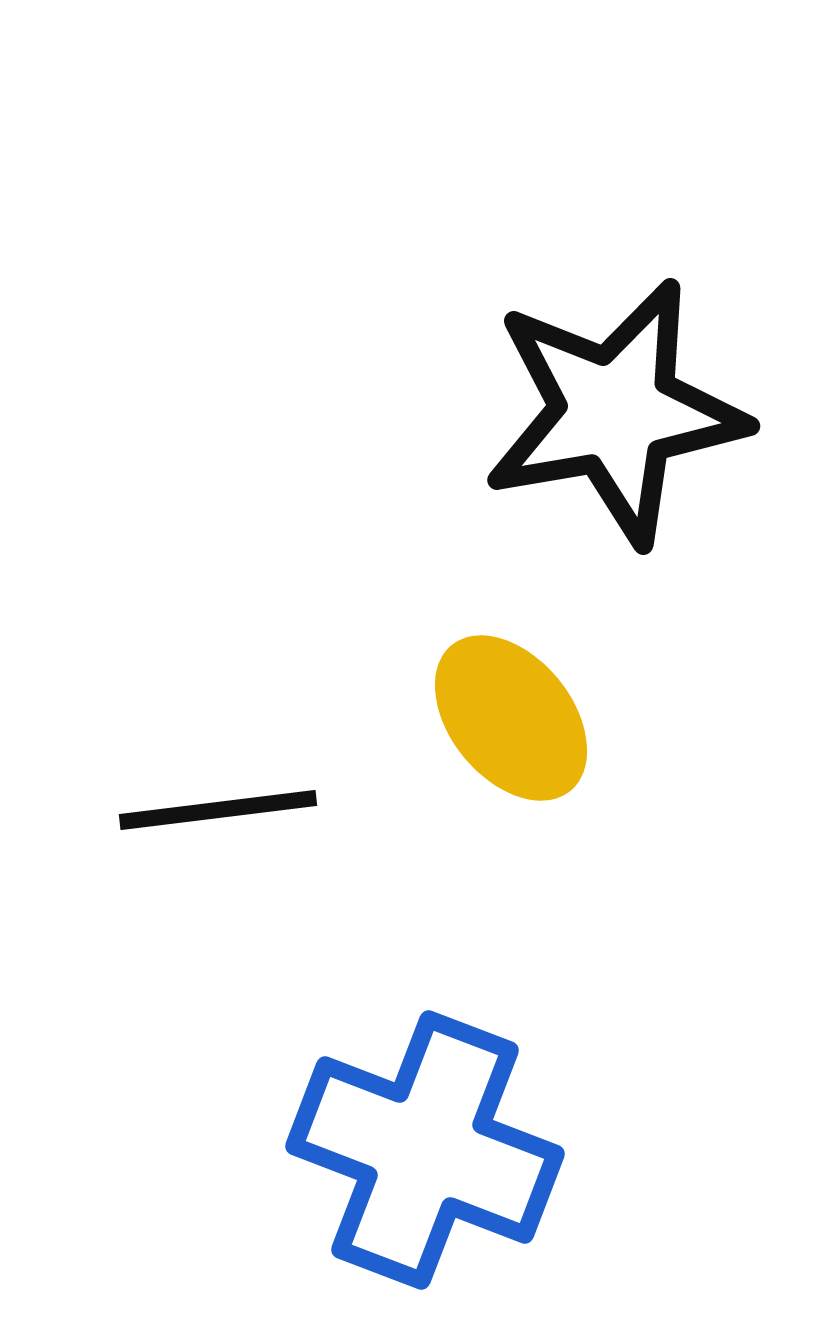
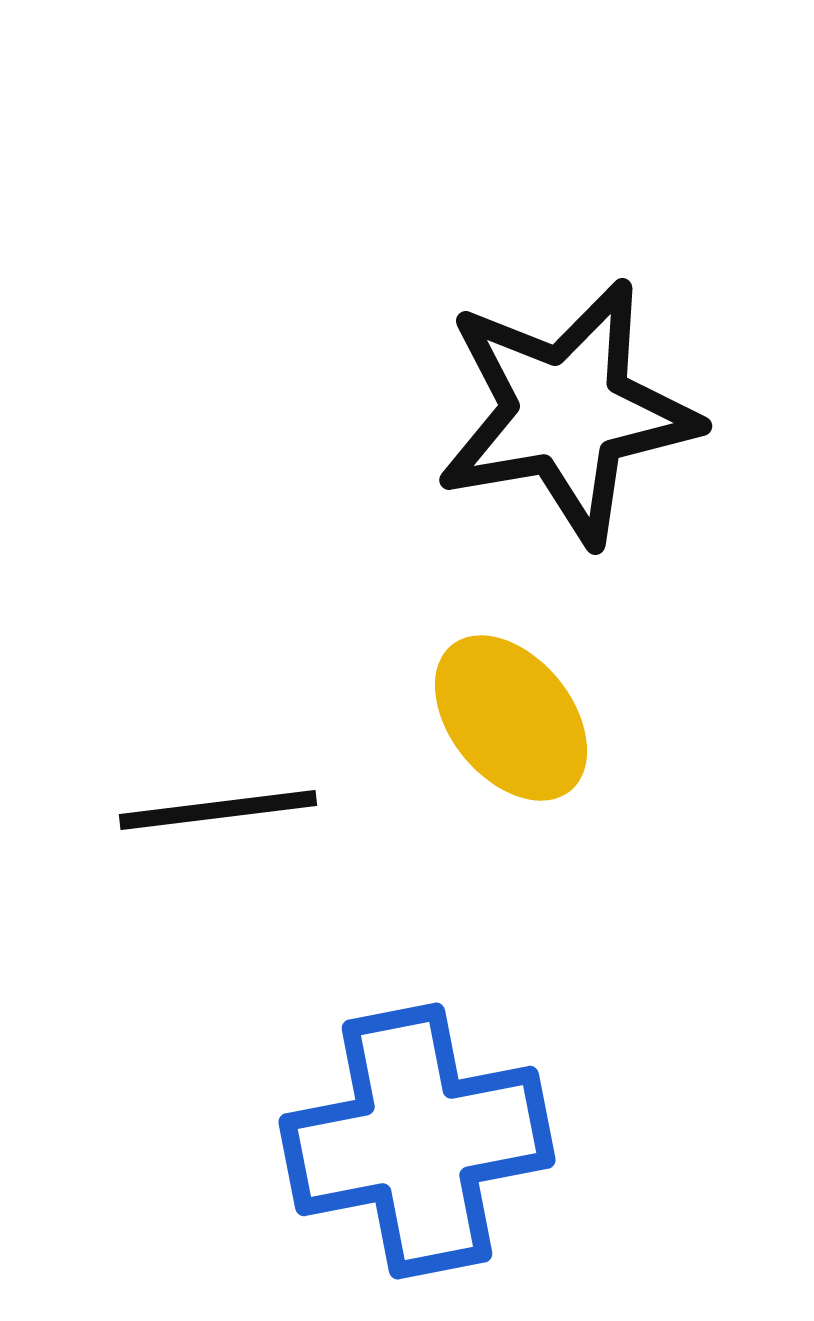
black star: moved 48 px left
blue cross: moved 8 px left, 9 px up; rotated 32 degrees counterclockwise
